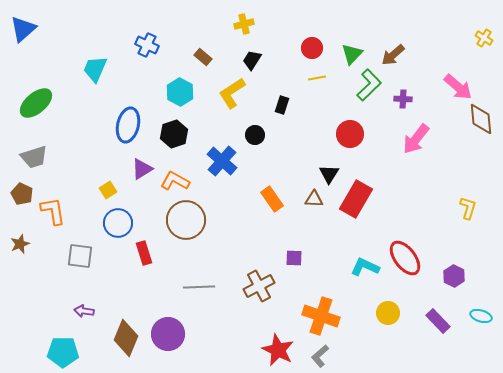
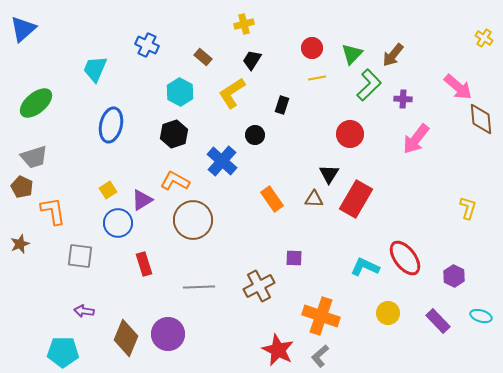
brown arrow at (393, 55): rotated 10 degrees counterclockwise
blue ellipse at (128, 125): moved 17 px left
purple triangle at (142, 169): moved 31 px down
brown pentagon at (22, 194): moved 7 px up
brown circle at (186, 220): moved 7 px right
red rectangle at (144, 253): moved 11 px down
